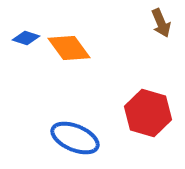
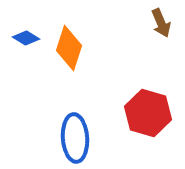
blue diamond: rotated 12 degrees clockwise
orange diamond: rotated 54 degrees clockwise
blue ellipse: rotated 63 degrees clockwise
